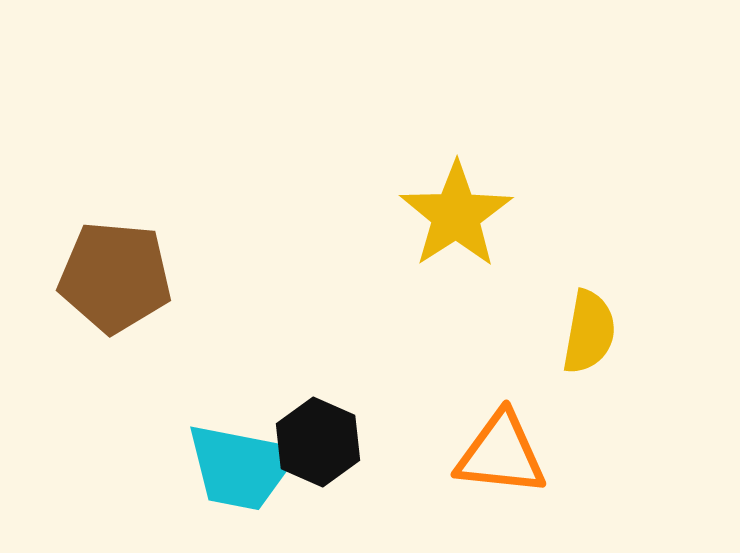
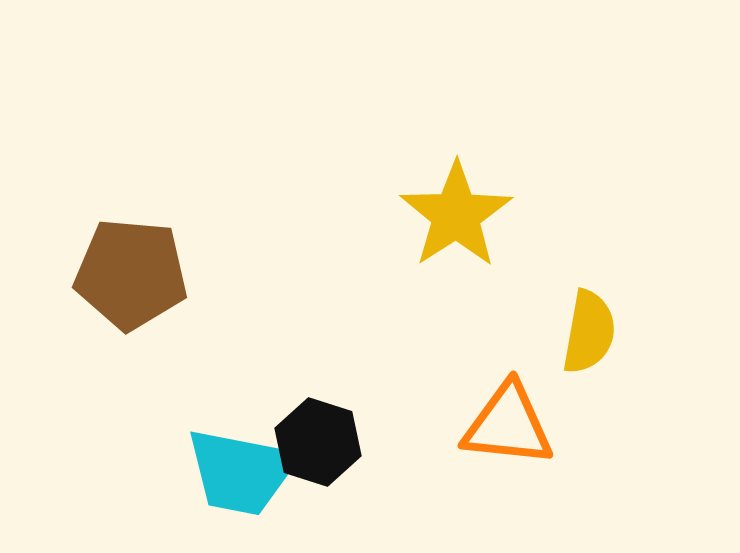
brown pentagon: moved 16 px right, 3 px up
black hexagon: rotated 6 degrees counterclockwise
orange triangle: moved 7 px right, 29 px up
cyan trapezoid: moved 5 px down
